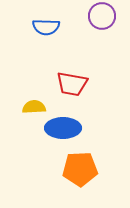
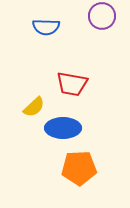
yellow semicircle: rotated 140 degrees clockwise
orange pentagon: moved 1 px left, 1 px up
